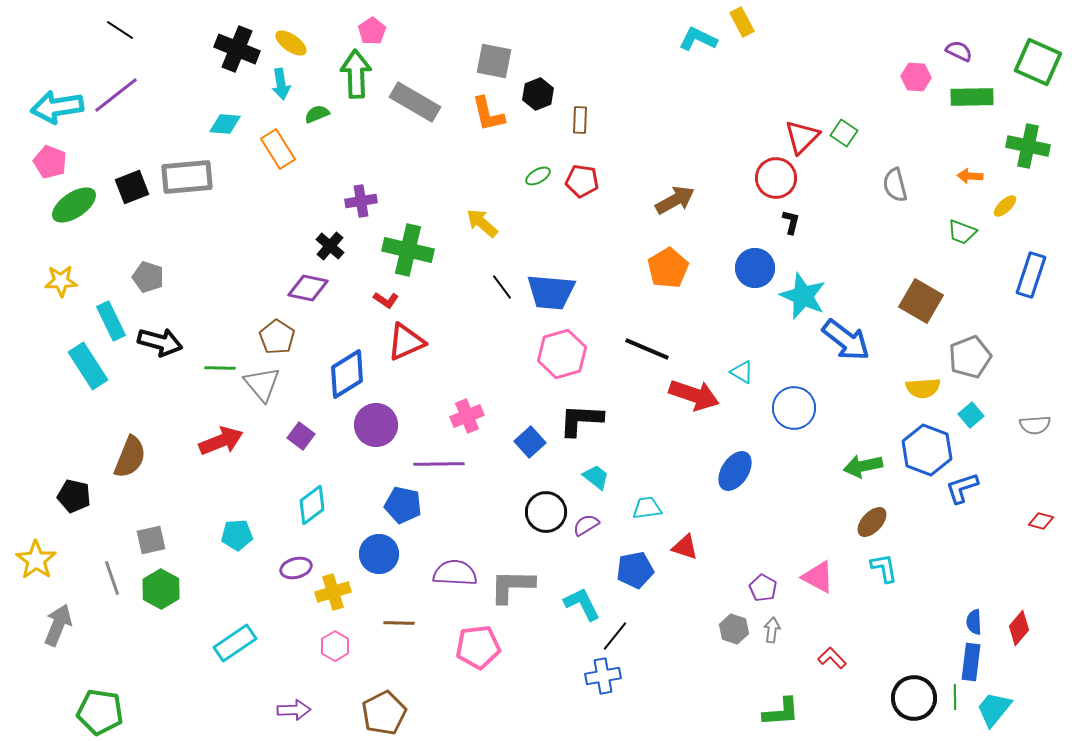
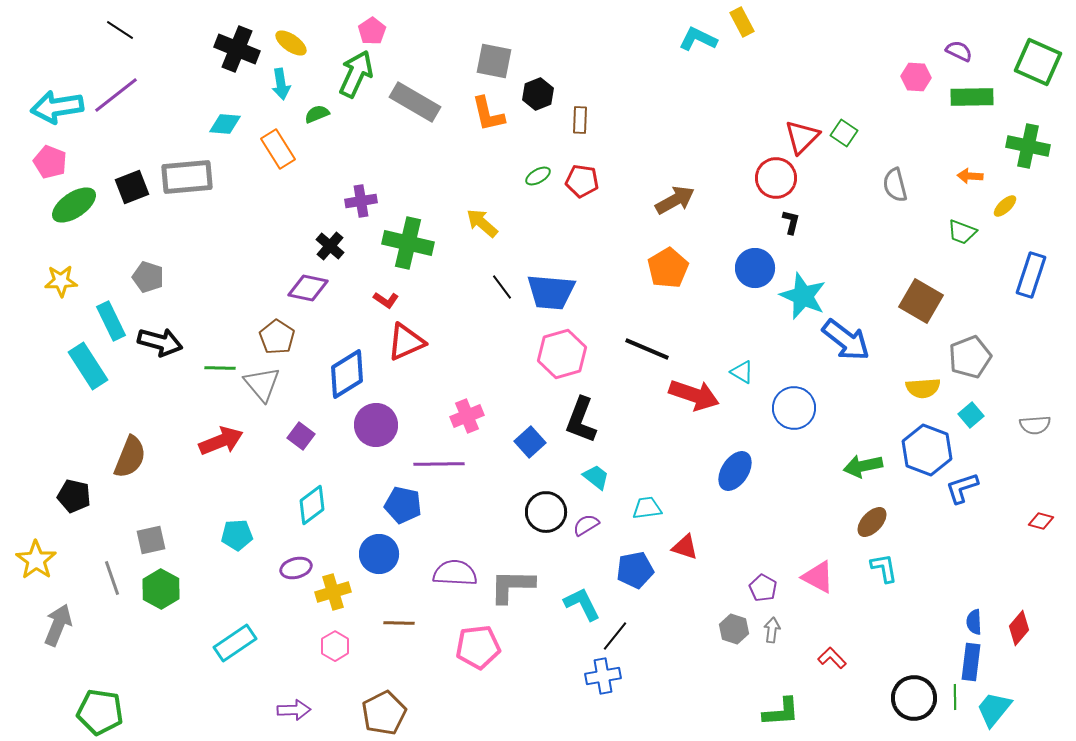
green arrow at (356, 74): rotated 27 degrees clockwise
green cross at (408, 250): moved 7 px up
black L-shape at (581, 420): rotated 72 degrees counterclockwise
